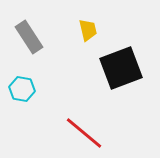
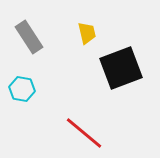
yellow trapezoid: moved 1 px left, 3 px down
